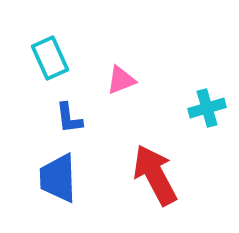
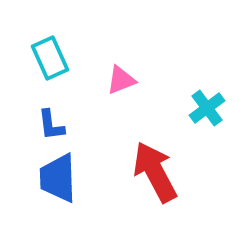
cyan cross: rotated 21 degrees counterclockwise
blue L-shape: moved 18 px left, 7 px down
red arrow: moved 3 px up
